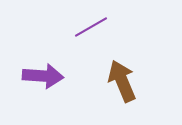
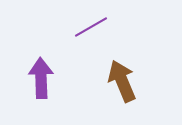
purple arrow: moved 2 px left, 2 px down; rotated 96 degrees counterclockwise
